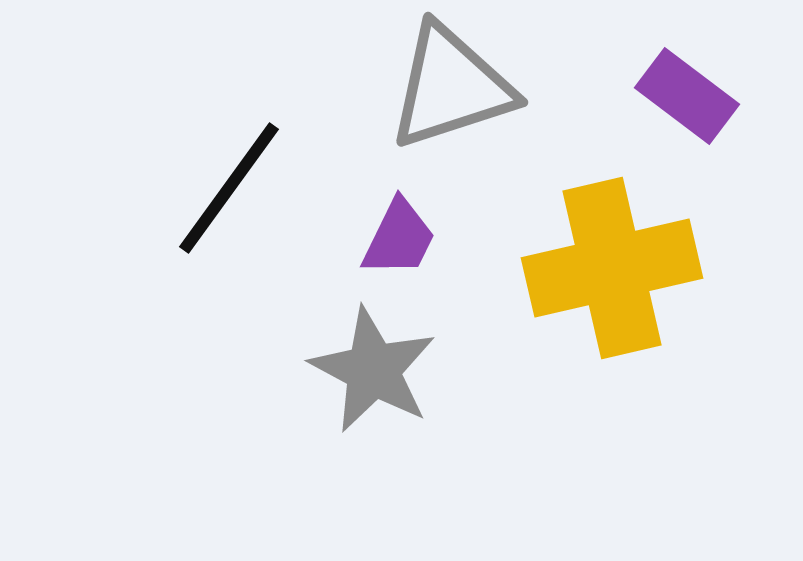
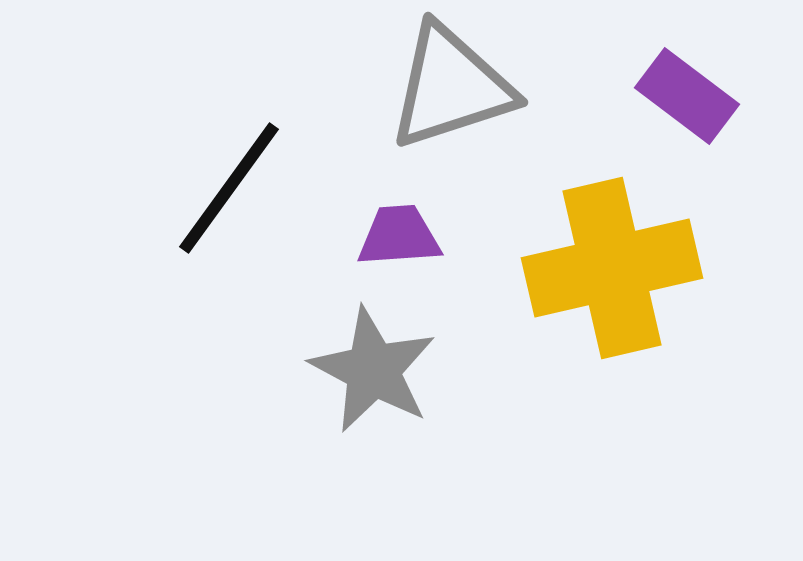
purple trapezoid: moved 2 px up; rotated 120 degrees counterclockwise
